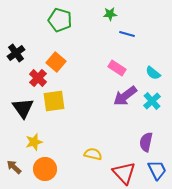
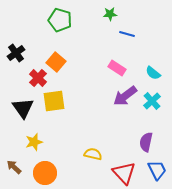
orange circle: moved 4 px down
